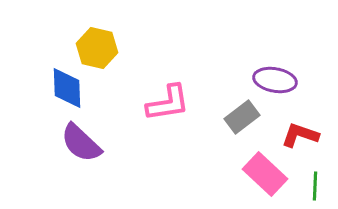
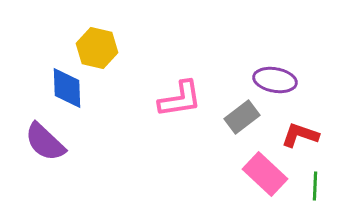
pink L-shape: moved 12 px right, 4 px up
purple semicircle: moved 36 px left, 1 px up
